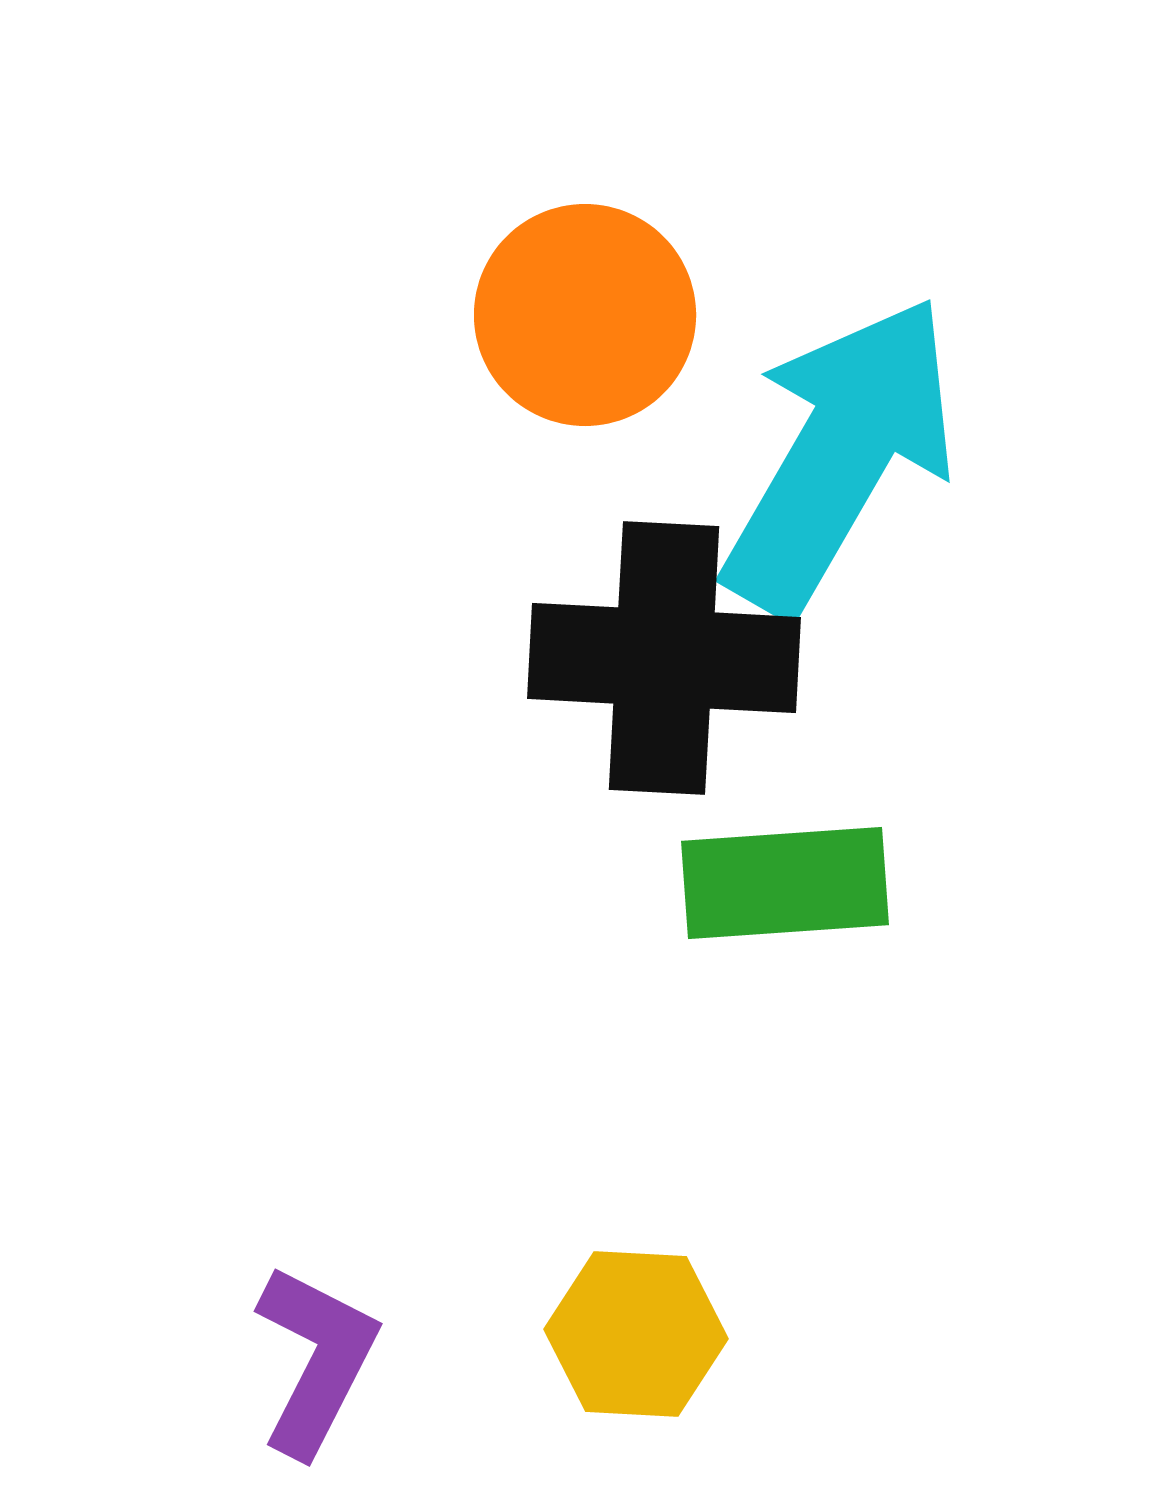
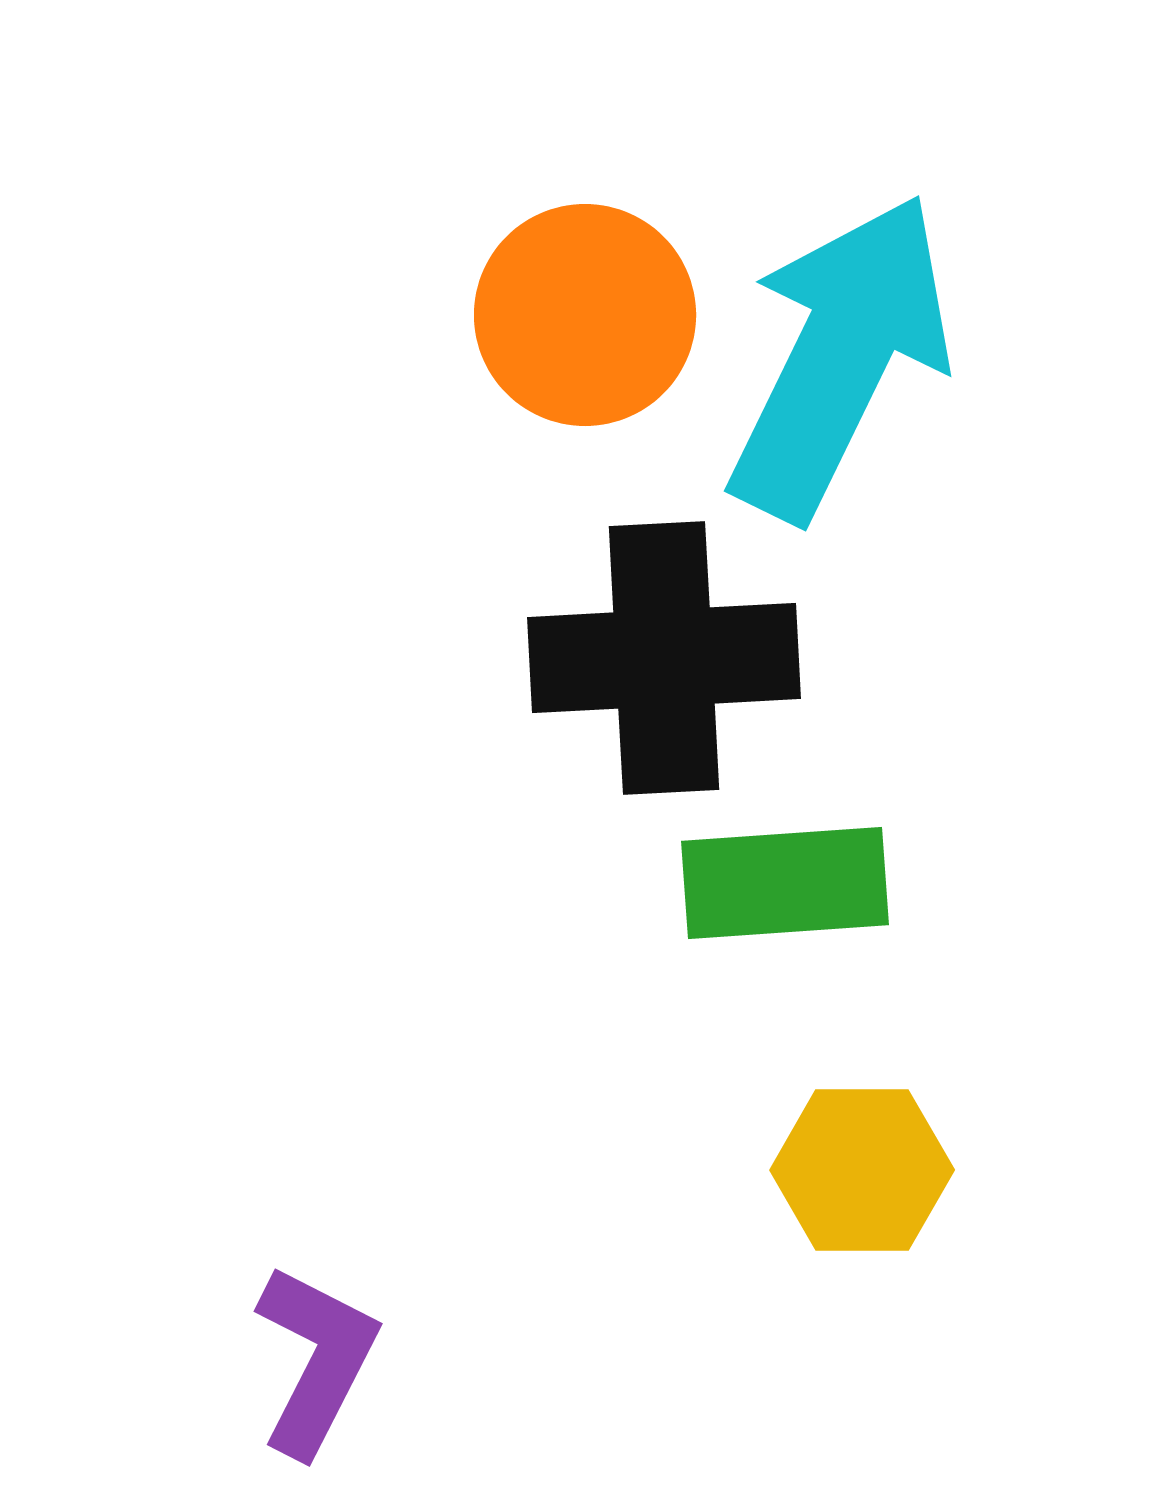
cyan arrow: moved 98 px up; rotated 4 degrees counterclockwise
black cross: rotated 6 degrees counterclockwise
yellow hexagon: moved 226 px right, 164 px up; rotated 3 degrees counterclockwise
